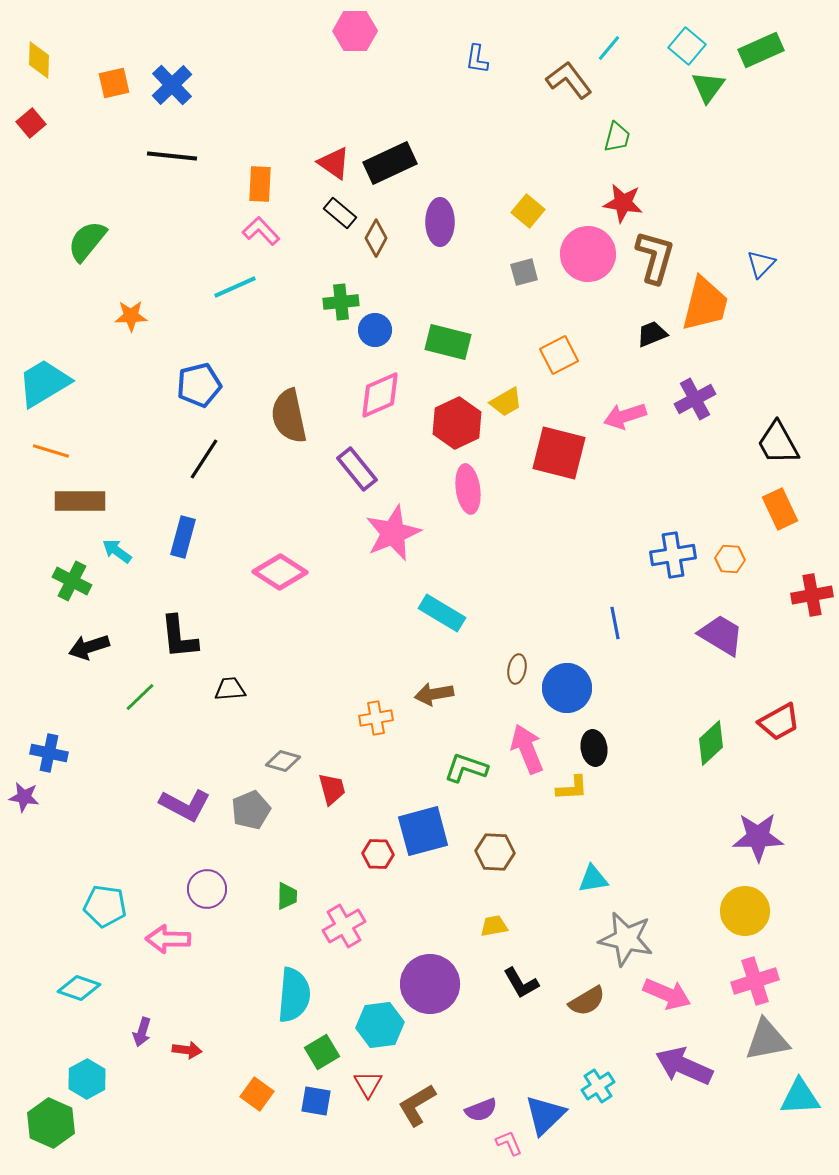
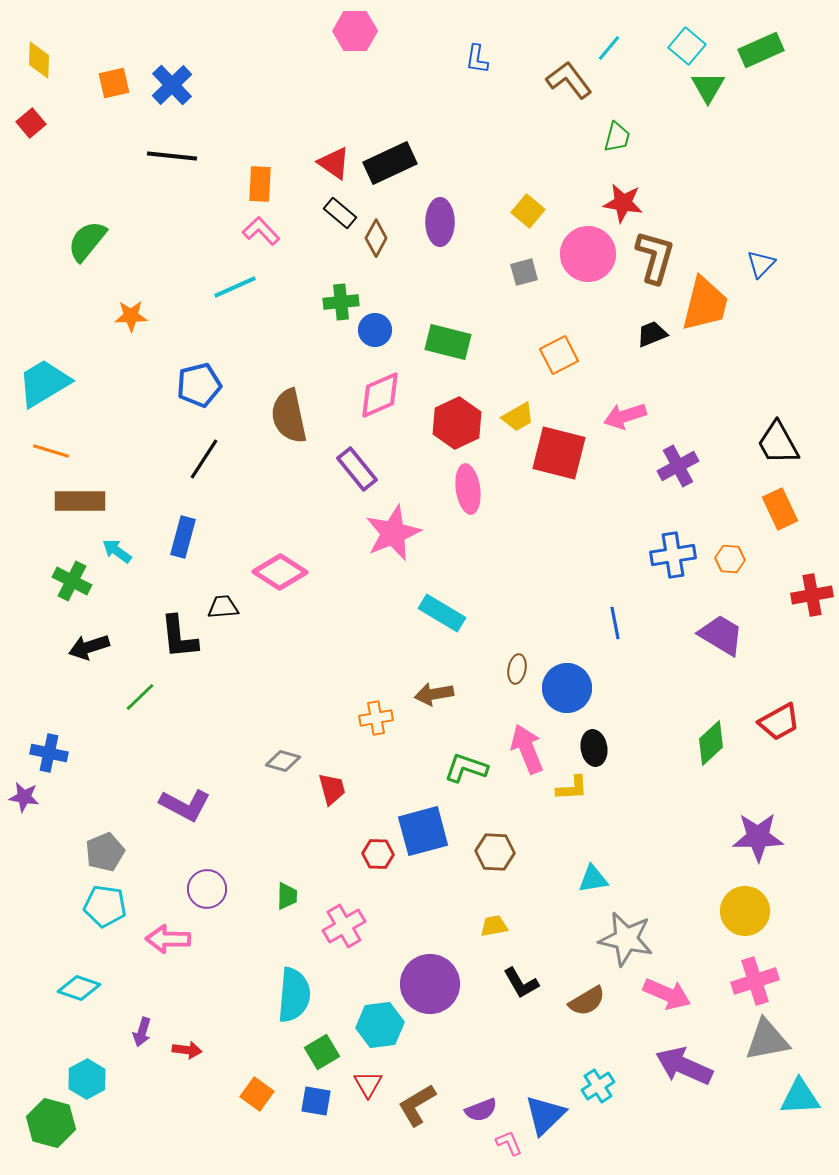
green triangle at (708, 87): rotated 6 degrees counterclockwise
purple cross at (695, 399): moved 17 px left, 67 px down
yellow trapezoid at (506, 402): moved 12 px right, 15 px down
black trapezoid at (230, 689): moved 7 px left, 82 px up
gray pentagon at (251, 810): moved 146 px left, 42 px down
green hexagon at (51, 1123): rotated 9 degrees counterclockwise
